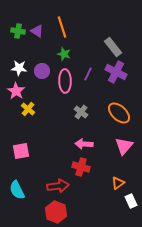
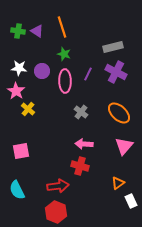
gray rectangle: rotated 66 degrees counterclockwise
red cross: moved 1 px left, 1 px up
